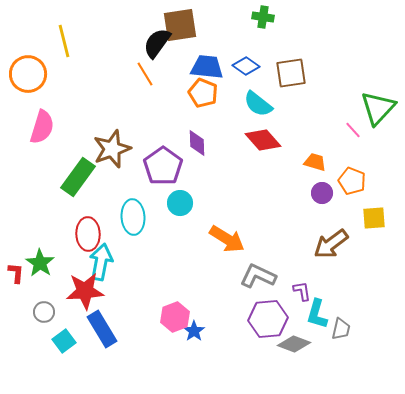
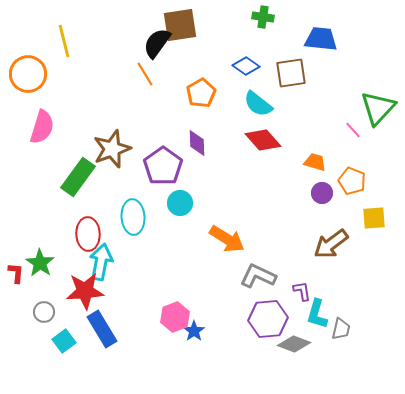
blue trapezoid at (207, 67): moved 114 px right, 28 px up
orange pentagon at (203, 93): moved 2 px left; rotated 20 degrees clockwise
